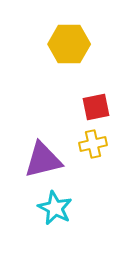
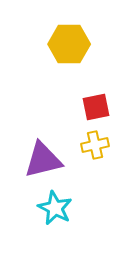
yellow cross: moved 2 px right, 1 px down
